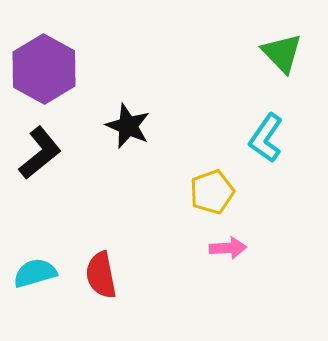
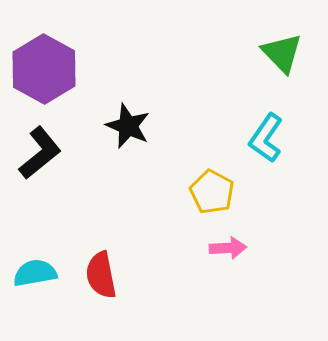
yellow pentagon: rotated 24 degrees counterclockwise
cyan semicircle: rotated 6 degrees clockwise
